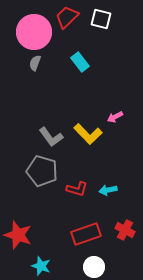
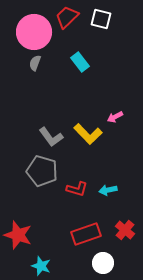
red cross: rotated 12 degrees clockwise
white circle: moved 9 px right, 4 px up
